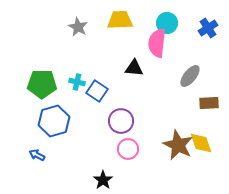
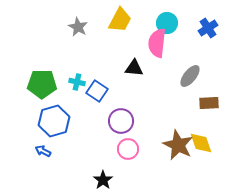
yellow trapezoid: rotated 120 degrees clockwise
blue arrow: moved 6 px right, 4 px up
